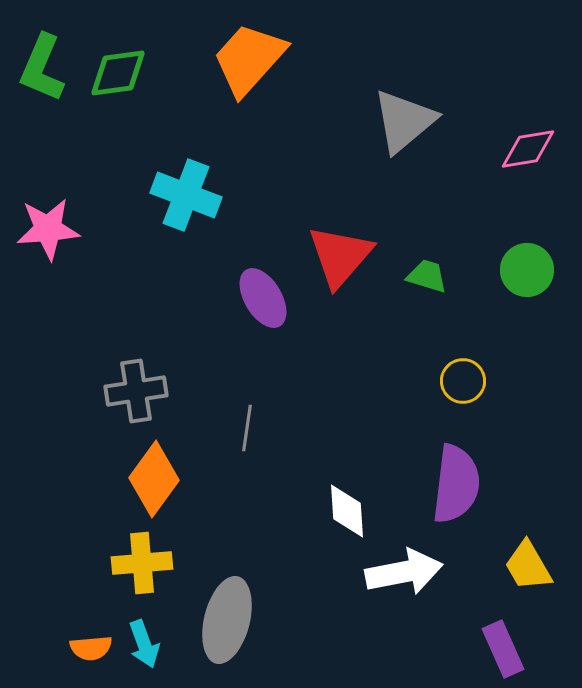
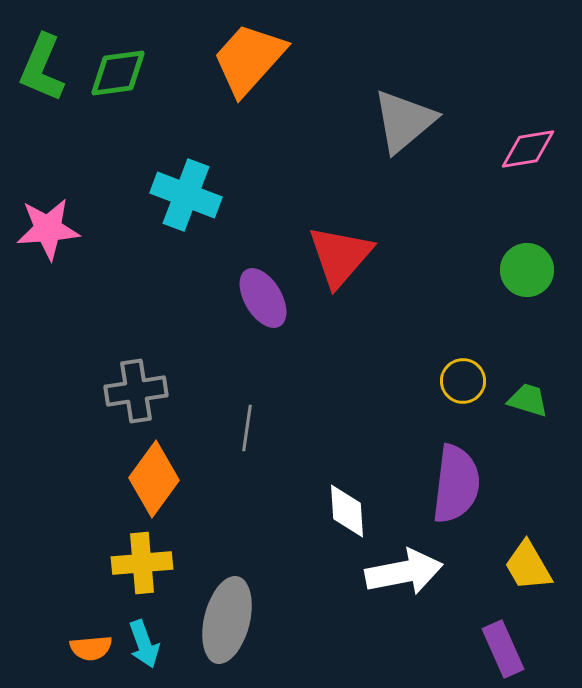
green trapezoid: moved 101 px right, 124 px down
